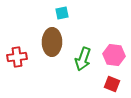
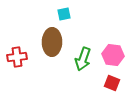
cyan square: moved 2 px right, 1 px down
pink hexagon: moved 1 px left
red square: moved 1 px up
